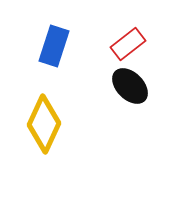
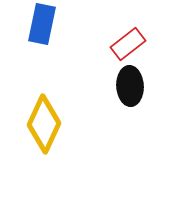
blue rectangle: moved 12 px left, 22 px up; rotated 6 degrees counterclockwise
black ellipse: rotated 42 degrees clockwise
